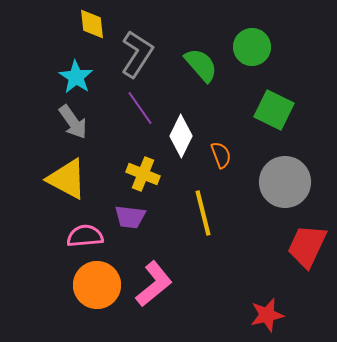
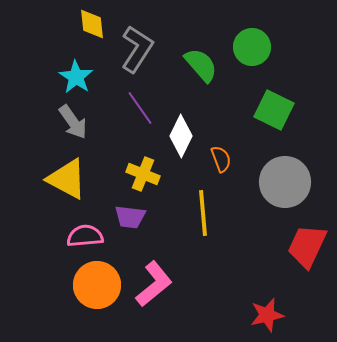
gray L-shape: moved 5 px up
orange semicircle: moved 4 px down
yellow line: rotated 9 degrees clockwise
